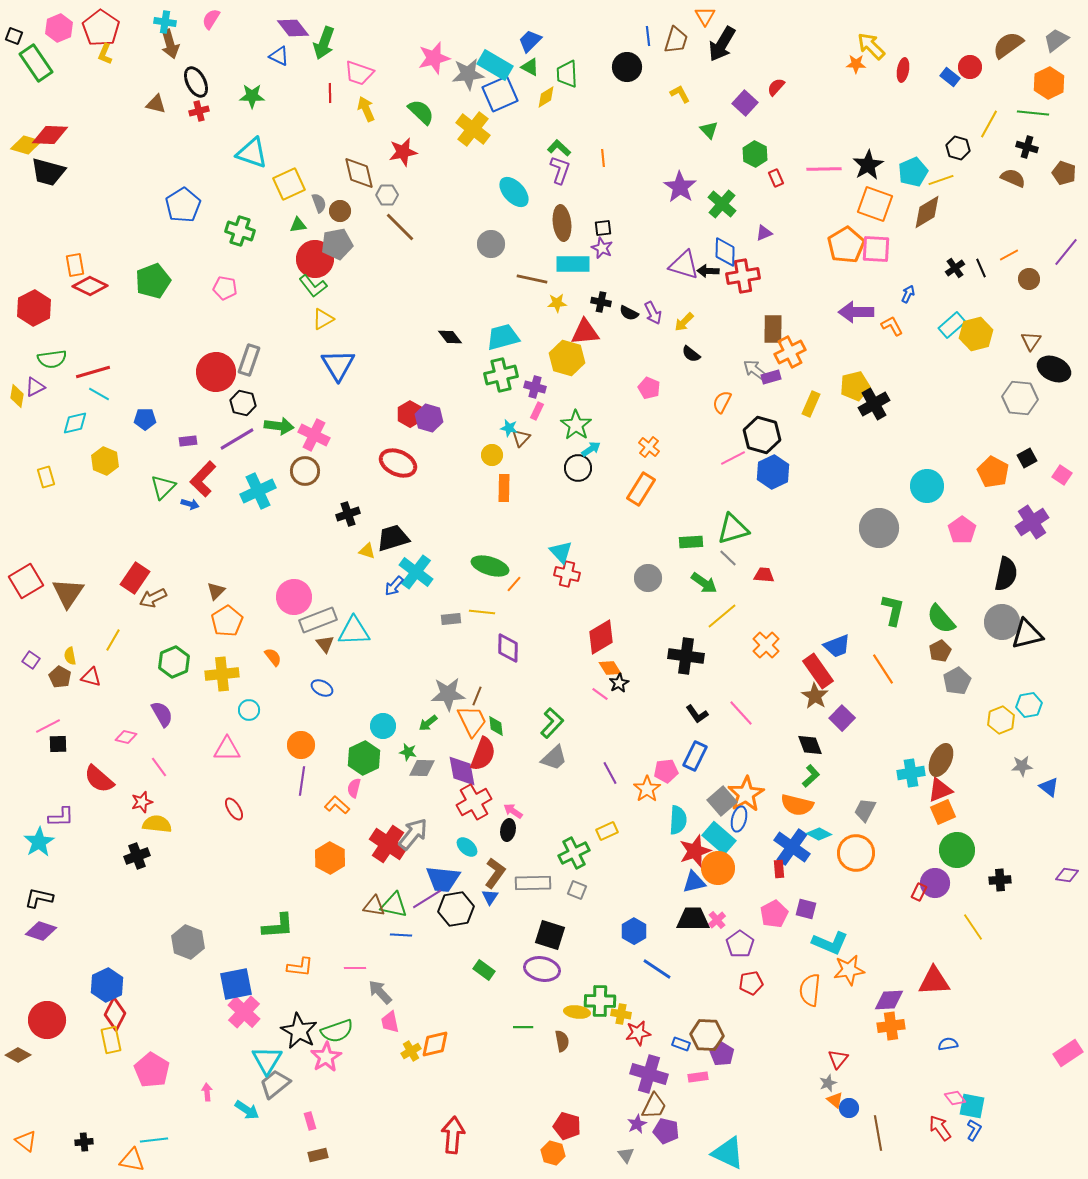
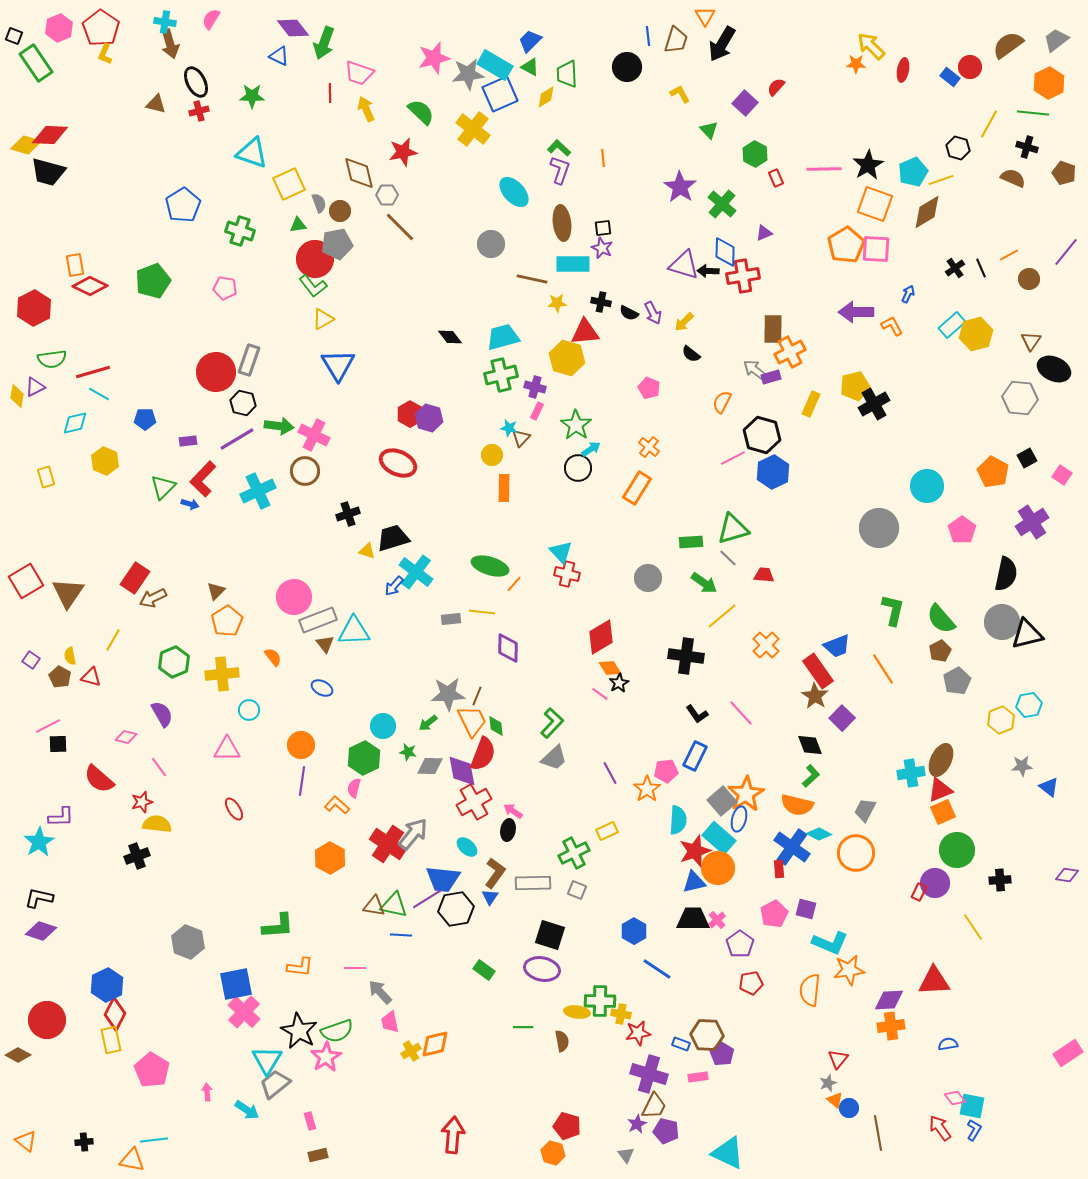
orange rectangle at (641, 489): moved 4 px left, 1 px up
gray diamond at (422, 768): moved 8 px right, 2 px up
